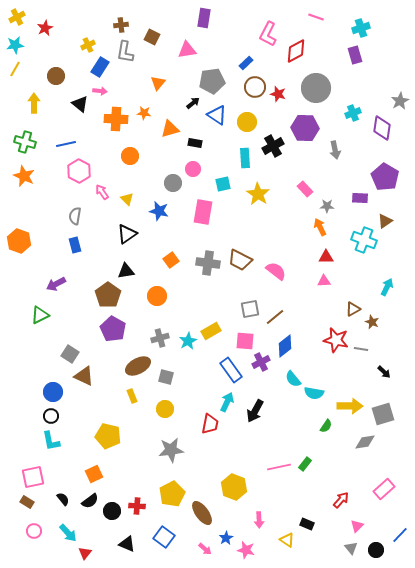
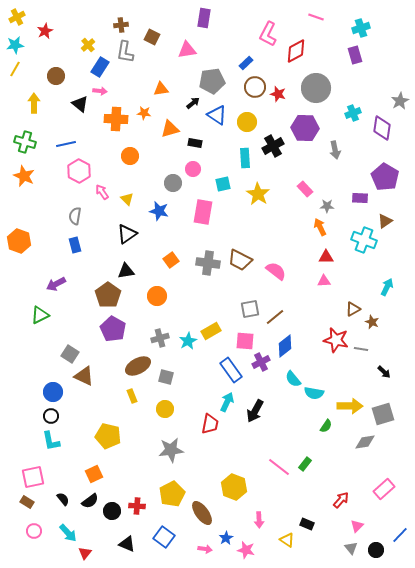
red star at (45, 28): moved 3 px down
yellow cross at (88, 45): rotated 16 degrees counterclockwise
orange triangle at (158, 83): moved 3 px right, 6 px down; rotated 42 degrees clockwise
pink line at (279, 467): rotated 50 degrees clockwise
pink arrow at (205, 549): rotated 32 degrees counterclockwise
